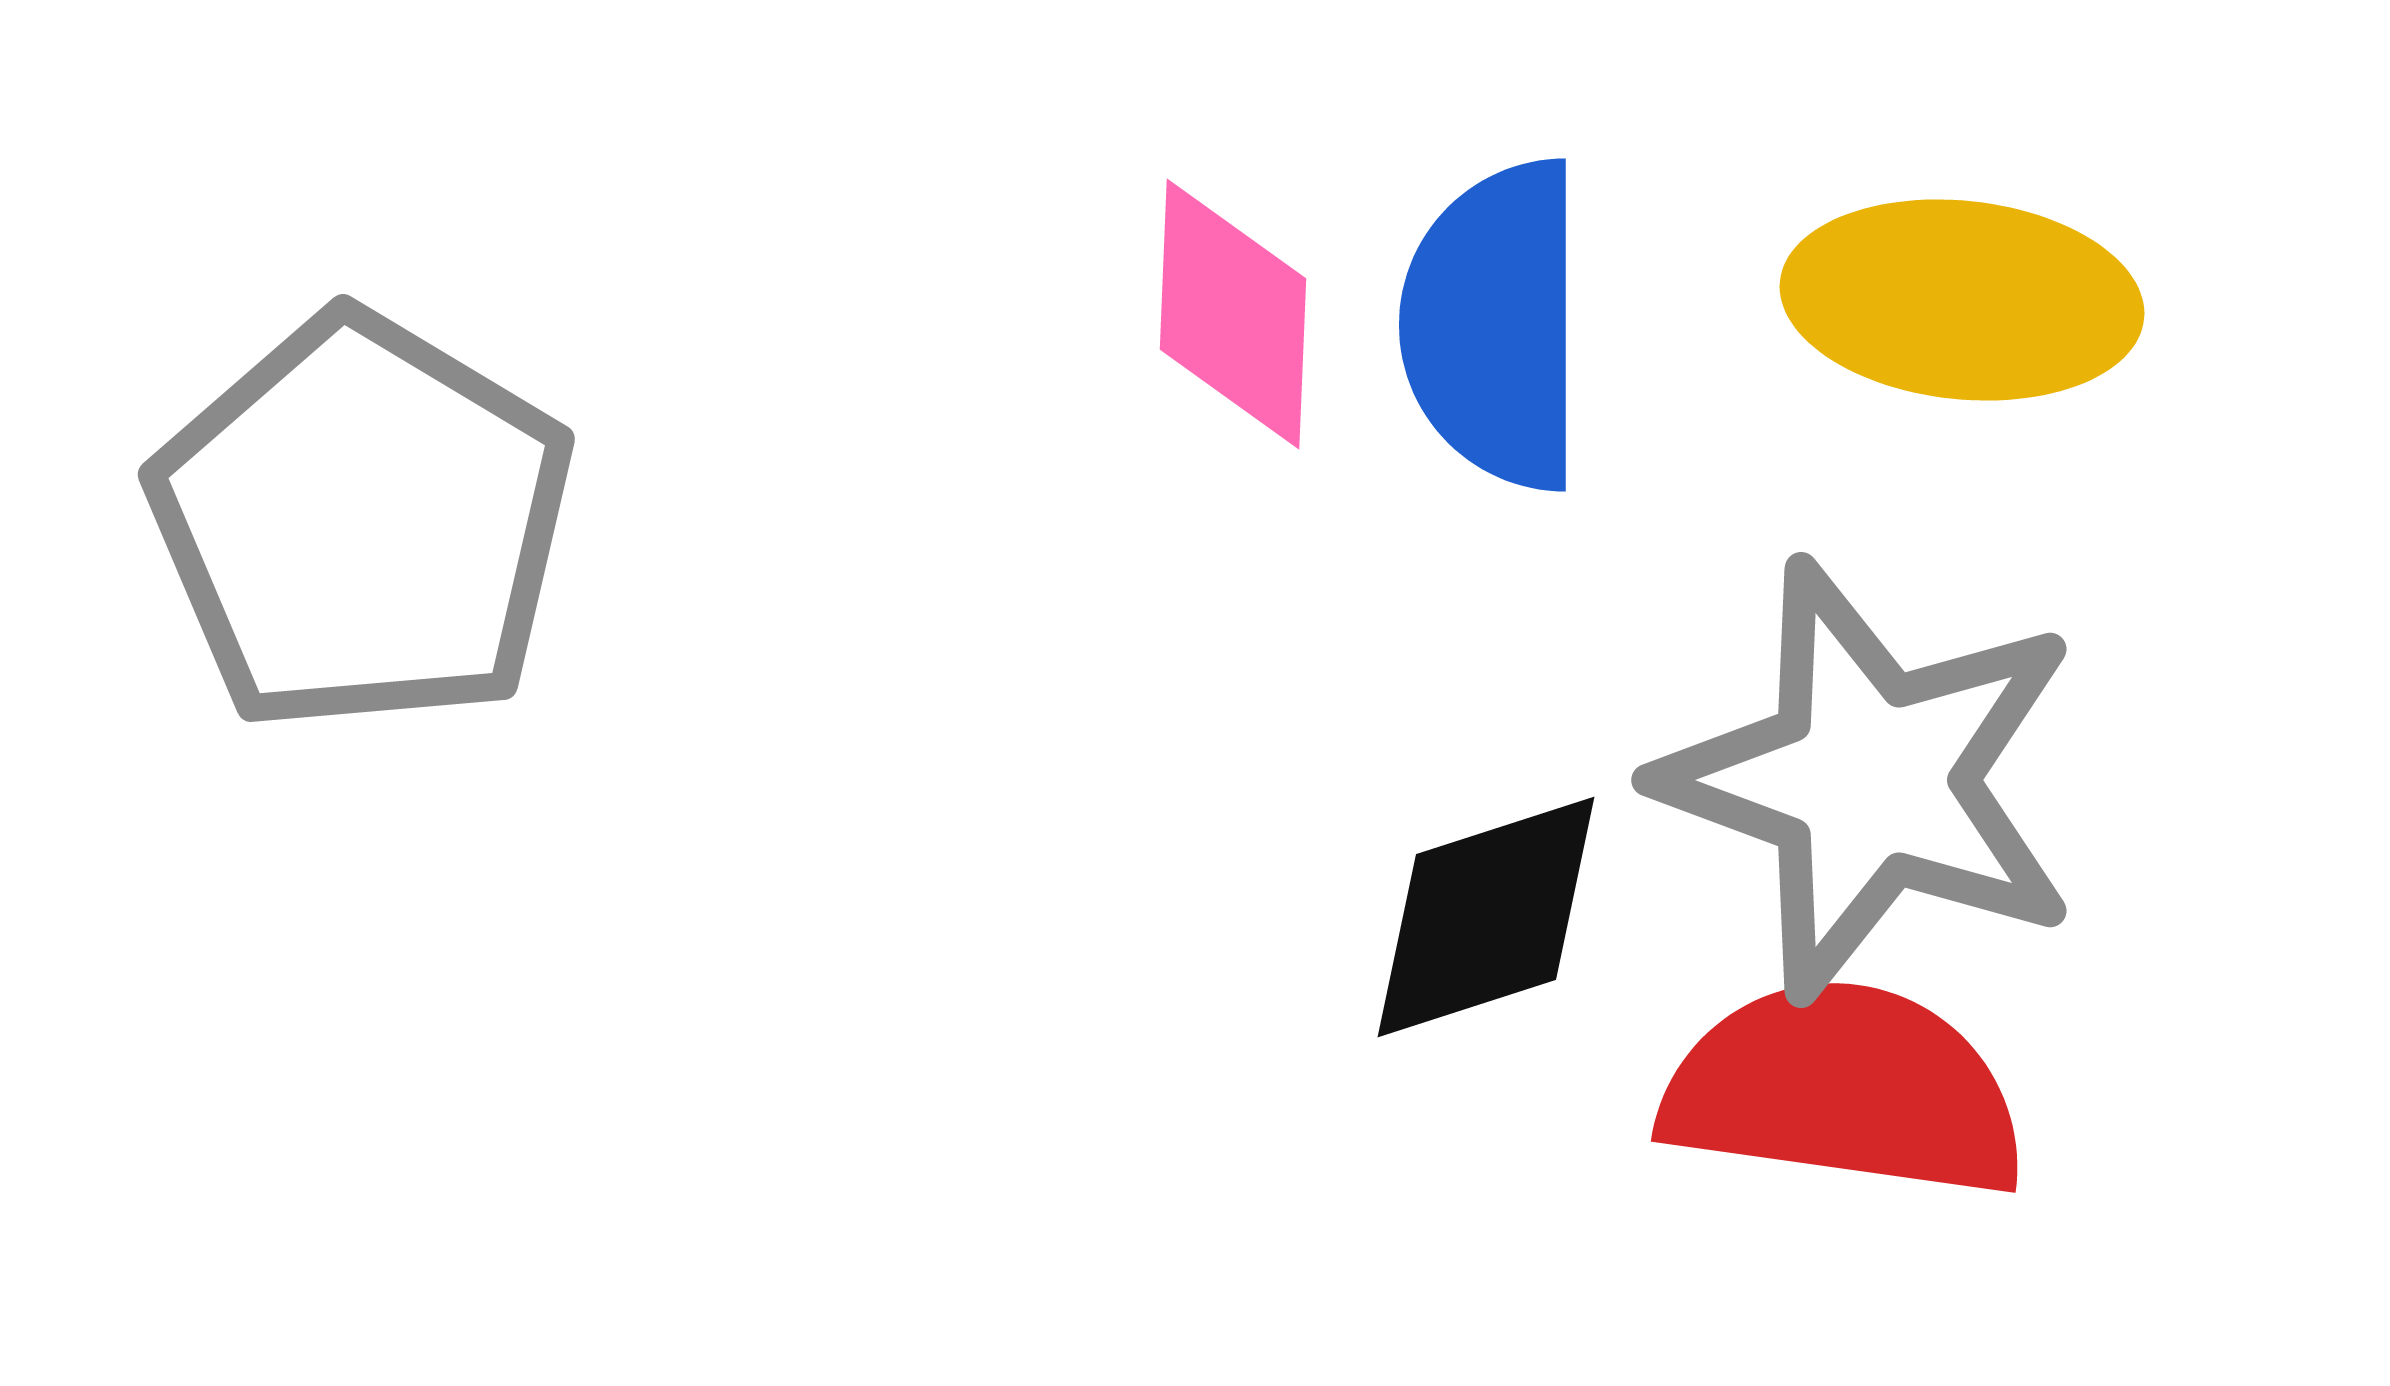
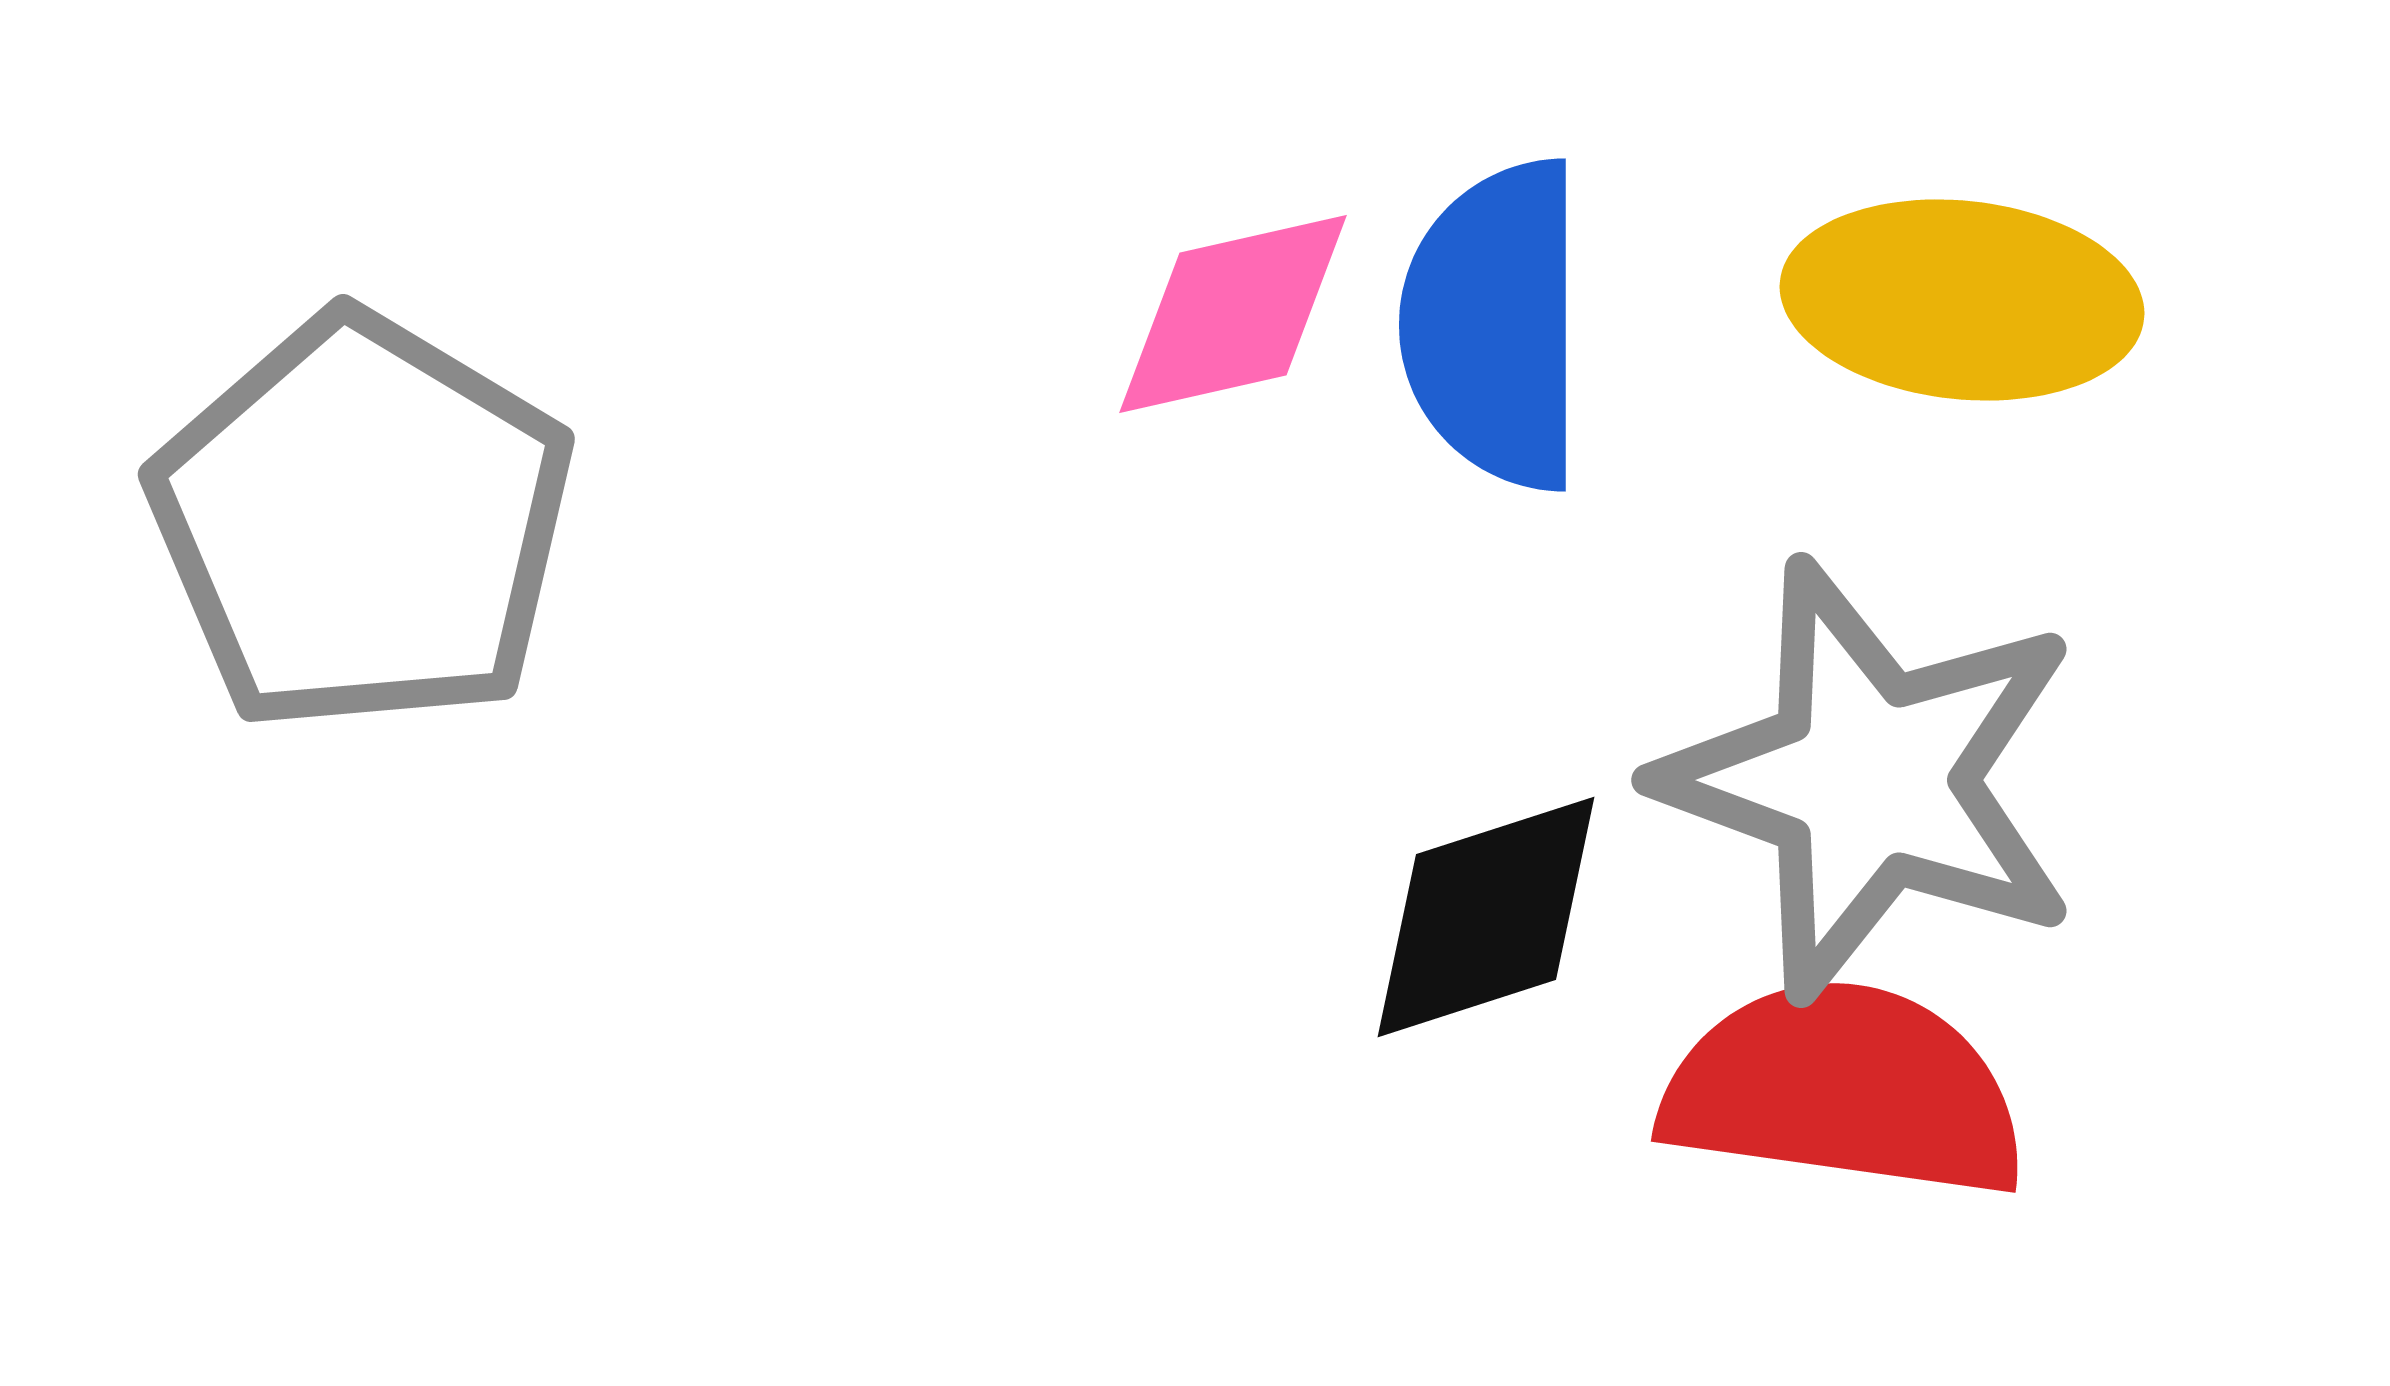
pink diamond: rotated 75 degrees clockwise
